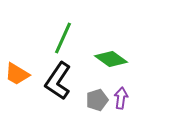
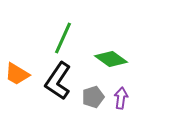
gray pentagon: moved 4 px left, 3 px up
